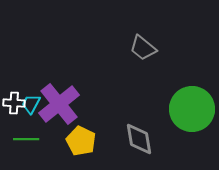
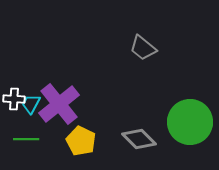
white cross: moved 4 px up
green circle: moved 2 px left, 13 px down
gray diamond: rotated 36 degrees counterclockwise
